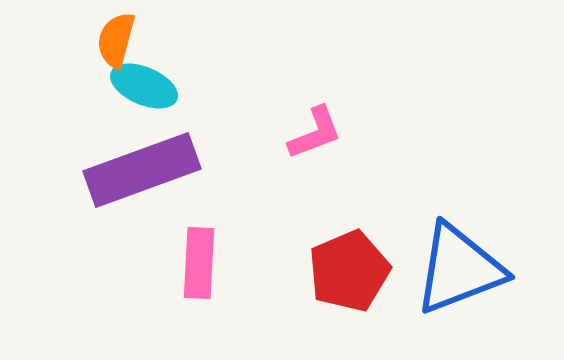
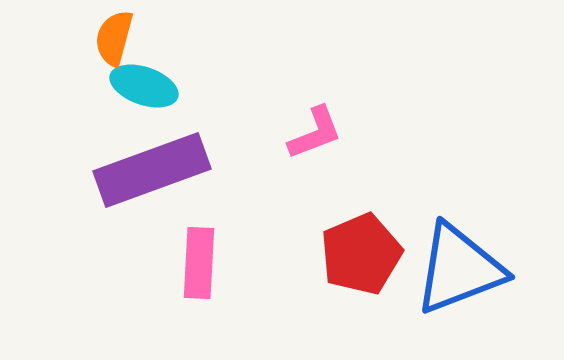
orange semicircle: moved 2 px left, 2 px up
cyan ellipse: rotated 4 degrees counterclockwise
purple rectangle: moved 10 px right
red pentagon: moved 12 px right, 17 px up
